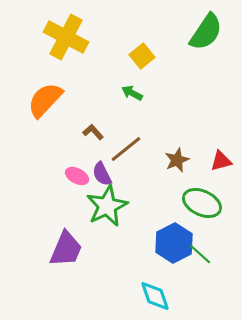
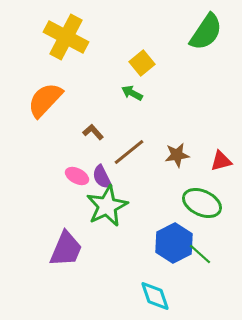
yellow square: moved 7 px down
brown line: moved 3 px right, 3 px down
brown star: moved 5 px up; rotated 15 degrees clockwise
purple semicircle: moved 3 px down
